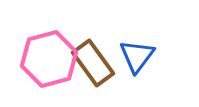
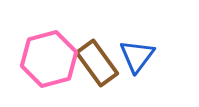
brown rectangle: moved 4 px right
